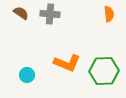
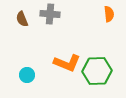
brown semicircle: moved 1 px right, 6 px down; rotated 147 degrees counterclockwise
green hexagon: moved 7 px left
